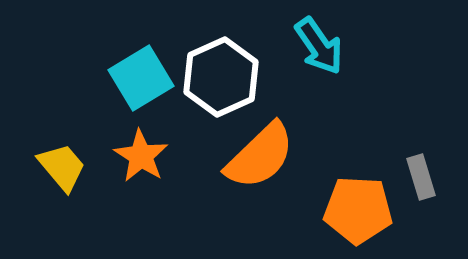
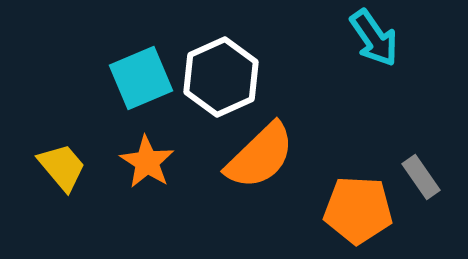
cyan arrow: moved 55 px right, 8 px up
cyan square: rotated 8 degrees clockwise
orange star: moved 6 px right, 6 px down
gray rectangle: rotated 18 degrees counterclockwise
